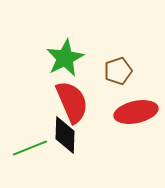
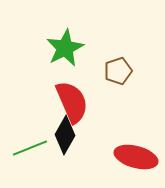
green star: moved 10 px up
red ellipse: moved 45 px down; rotated 27 degrees clockwise
black diamond: rotated 27 degrees clockwise
